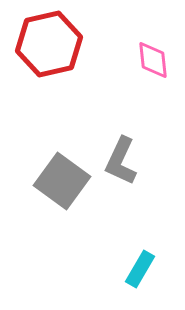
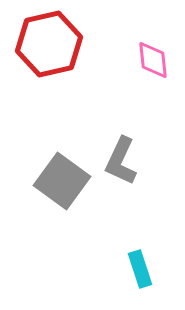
cyan rectangle: rotated 48 degrees counterclockwise
